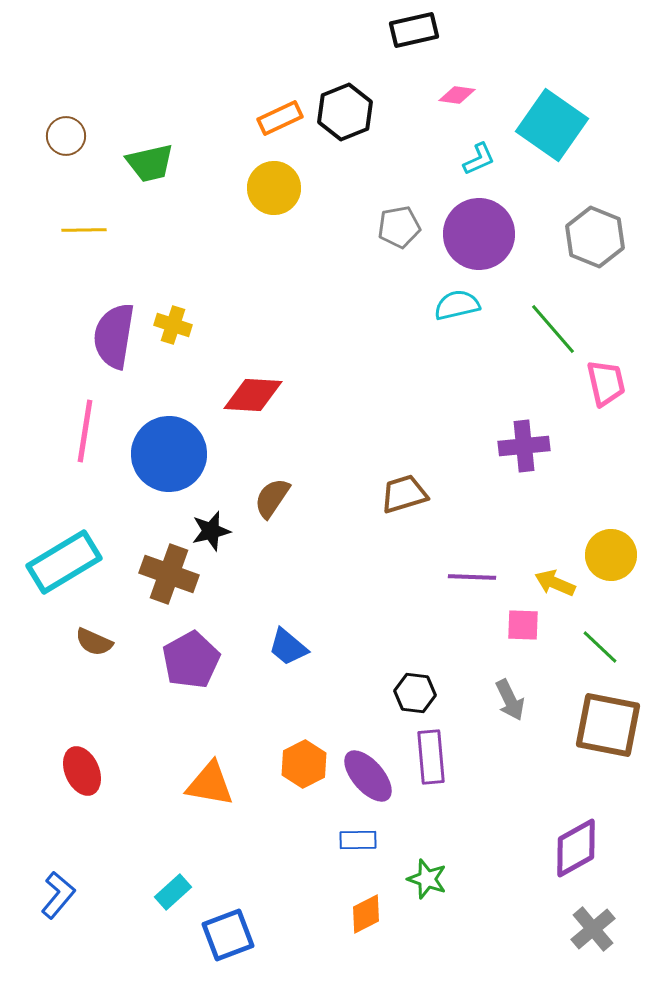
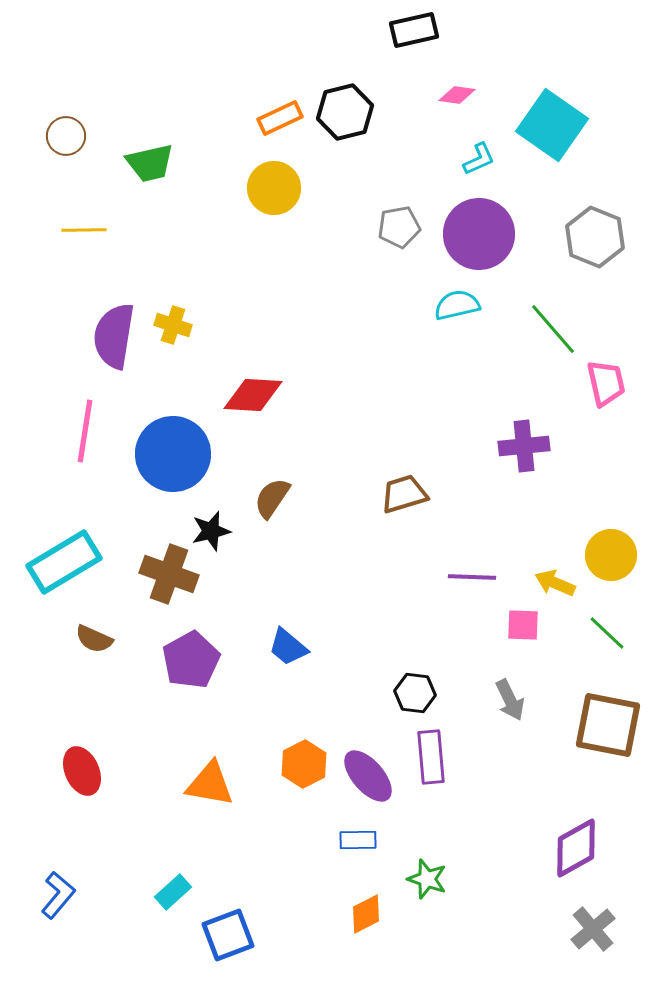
black hexagon at (345, 112): rotated 8 degrees clockwise
blue circle at (169, 454): moved 4 px right
brown semicircle at (94, 642): moved 3 px up
green line at (600, 647): moved 7 px right, 14 px up
